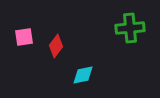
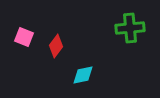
pink square: rotated 30 degrees clockwise
